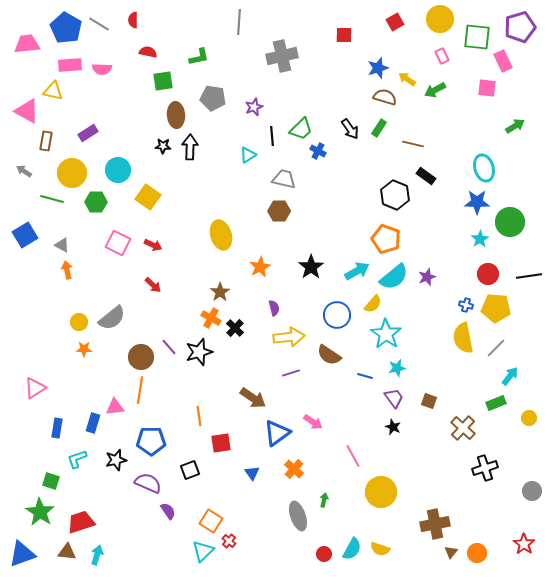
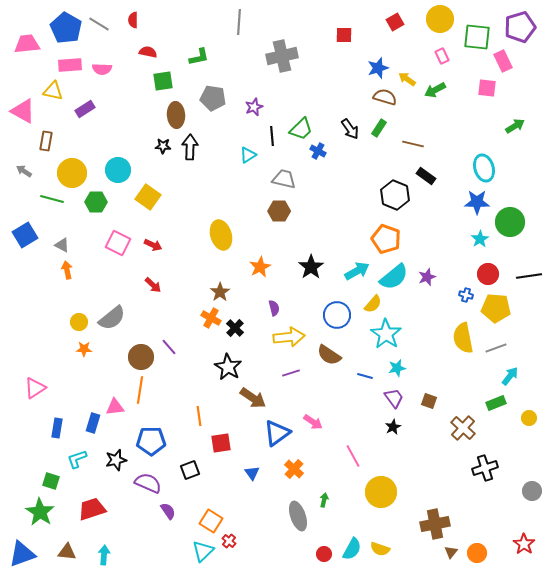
pink triangle at (27, 111): moved 4 px left
purple rectangle at (88, 133): moved 3 px left, 24 px up
blue cross at (466, 305): moved 10 px up
gray line at (496, 348): rotated 25 degrees clockwise
black star at (199, 352): moved 29 px right, 15 px down; rotated 24 degrees counterclockwise
black star at (393, 427): rotated 21 degrees clockwise
red trapezoid at (81, 522): moved 11 px right, 13 px up
cyan arrow at (97, 555): moved 7 px right; rotated 12 degrees counterclockwise
